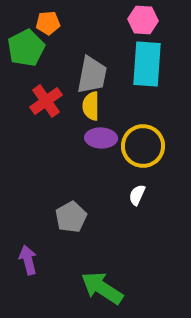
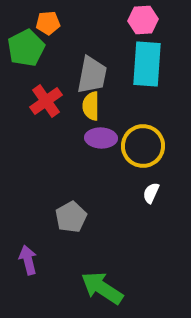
pink hexagon: rotated 8 degrees counterclockwise
white semicircle: moved 14 px right, 2 px up
